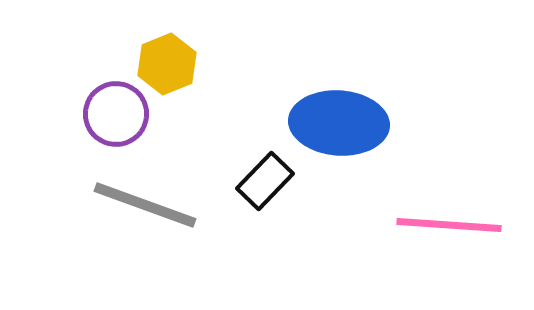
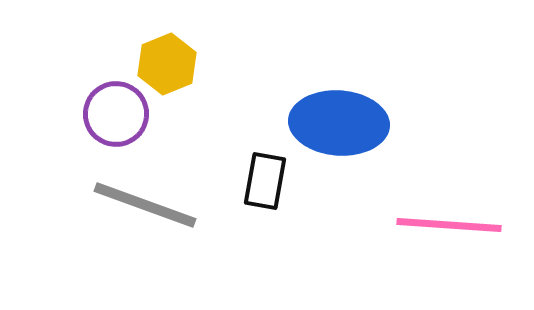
black rectangle: rotated 34 degrees counterclockwise
